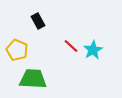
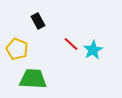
red line: moved 2 px up
yellow pentagon: moved 1 px up
